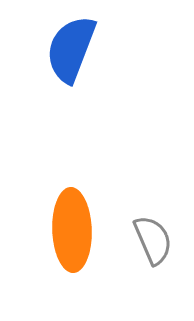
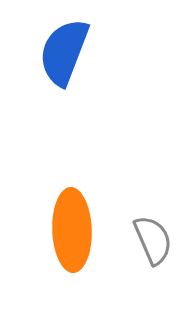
blue semicircle: moved 7 px left, 3 px down
